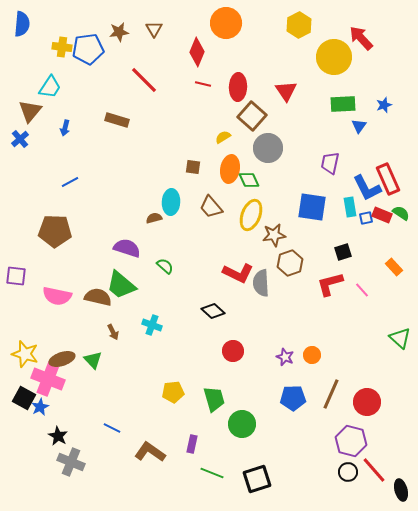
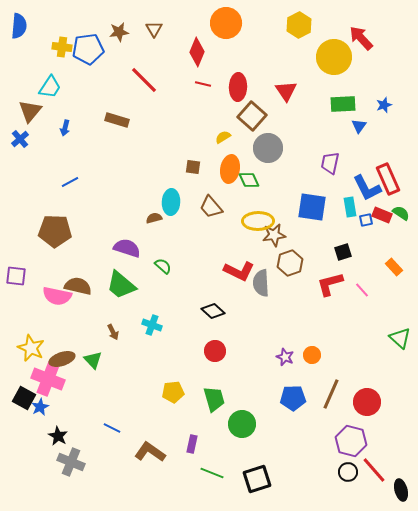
blue semicircle at (22, 24): moved 3 px left, 2 px down
yellow ellipse at (251, 215): moved 7 px right, 6 px down; rotated 68 degrees clockwise
blue square at (366, 218): moved 2 px down
green semicircle at (165, 266): moved 2 px left
red L-shape at (238, 273): moved 1 px right, 2 px up
brown semicircle at (98, 297): moved 20 px left, 11 px up
red circle at (233, 351): moved 18 px left
yellow star at (25, 354): moved 6 px right, 6 px up; rotated 8 degrees clockwise
